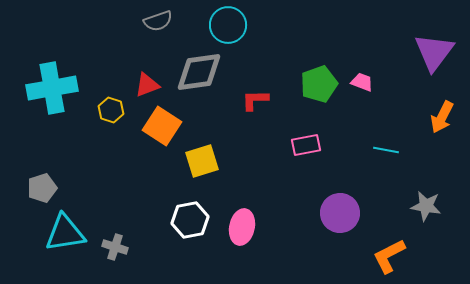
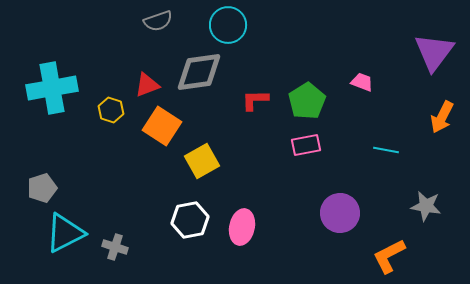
green pentagon: moved 12 px left, 17 px down; rotated 12 degrees counterclockwise
yellow square: rotated 12 degrees counterclockwise
cyan triangle: rotated 18 degrees counterclockwise
